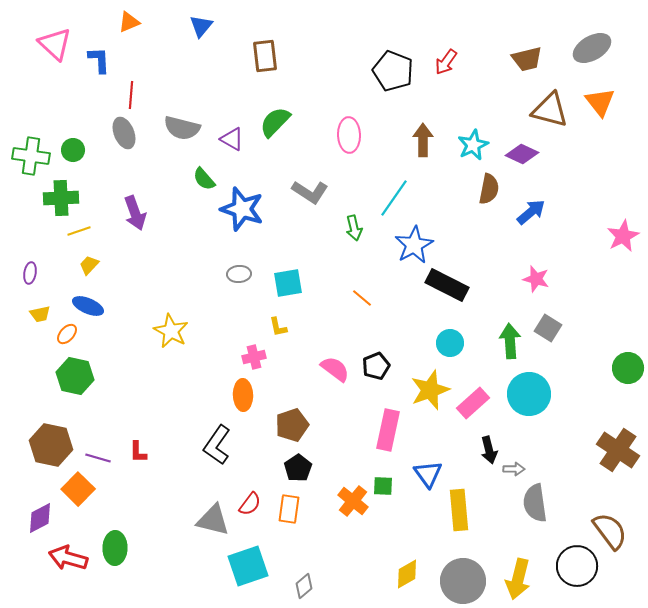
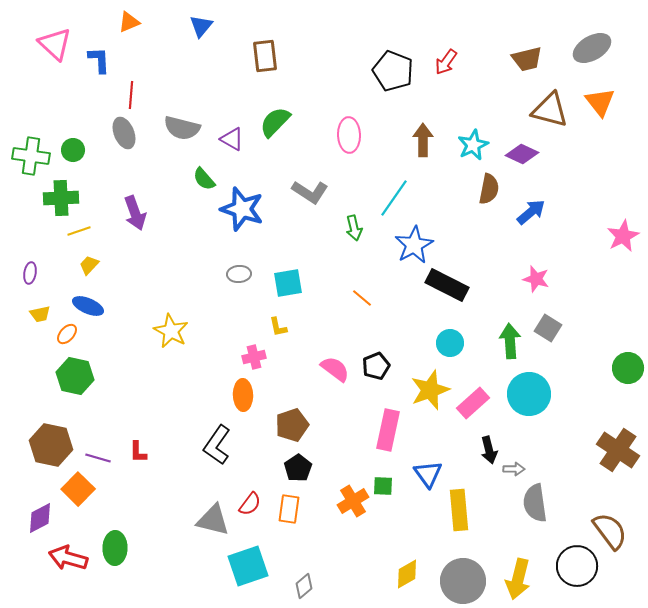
orange cross at (353, 501): rotated 20 degrees clockwise
